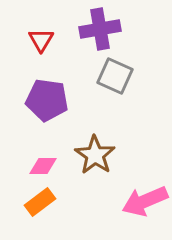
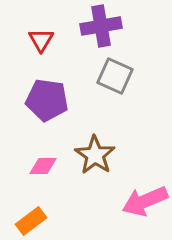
purple cross: moved 1 px right, 3 px up
orange rectangle: moved 9 px left, 19 px down
